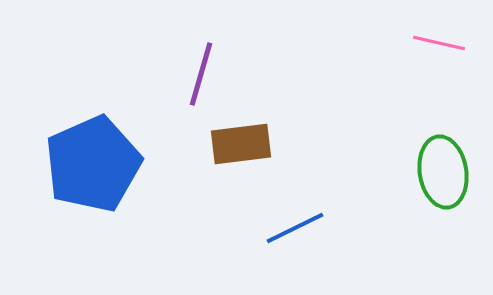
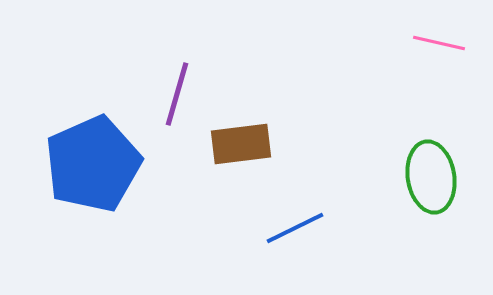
purple line: moved 24 px left, 20 px down
green ellipse: moved 12 px left, 5 px down
